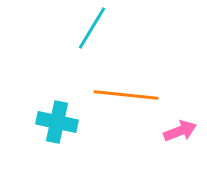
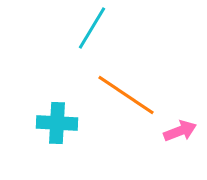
orange line: rotated 28 degrees clockwise
cyan cross: moved 1 px down; rotated 9 degrees counterclockwise
